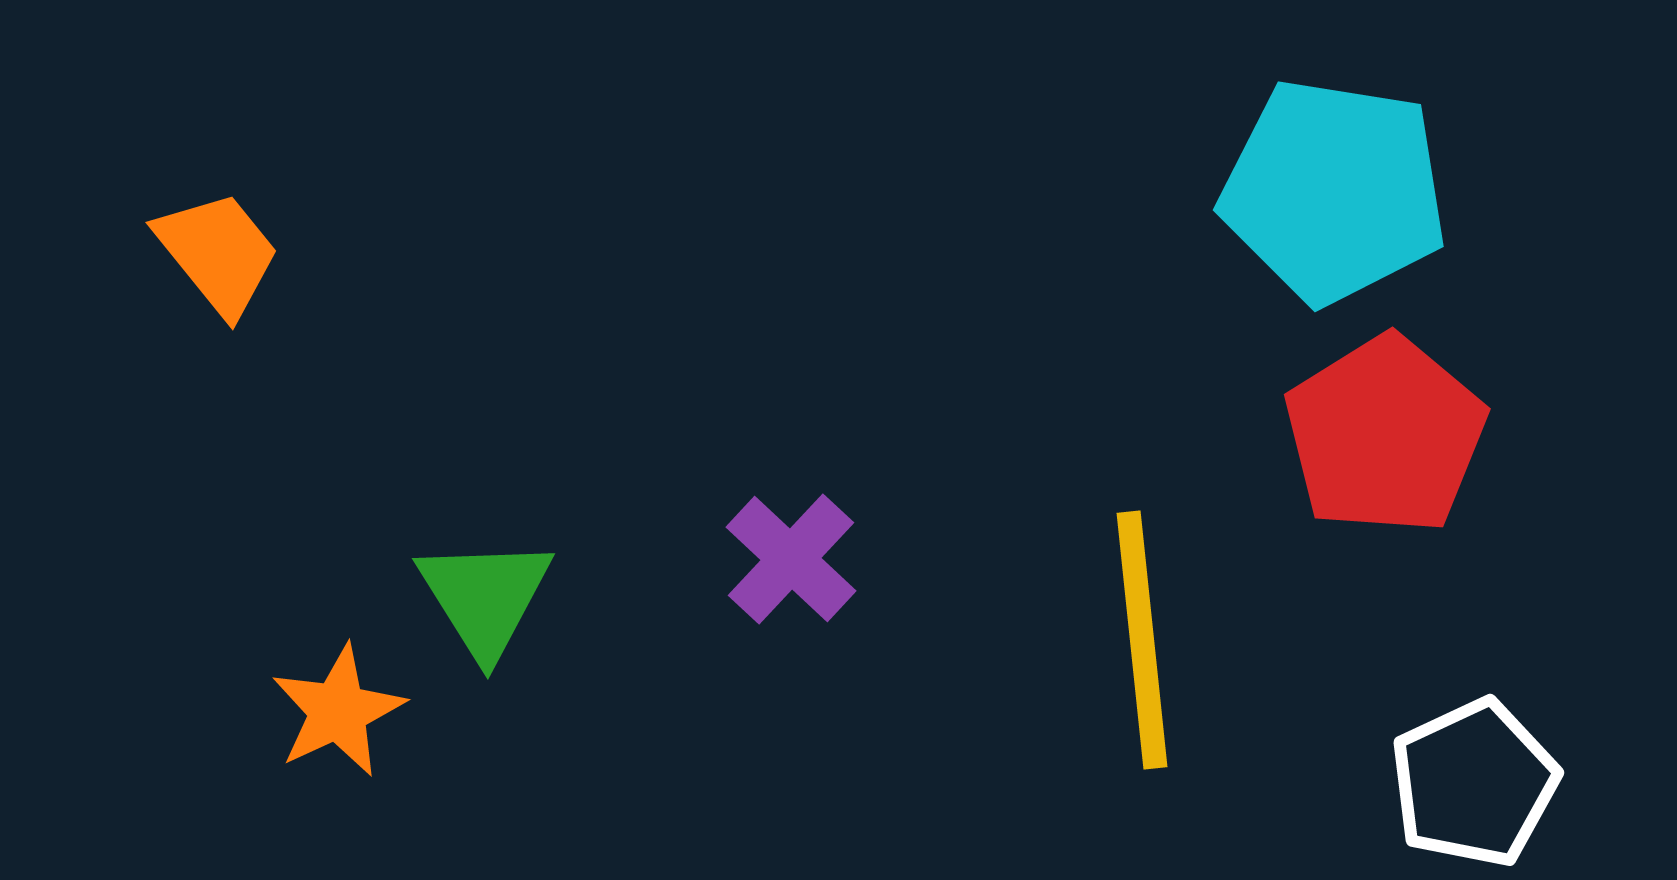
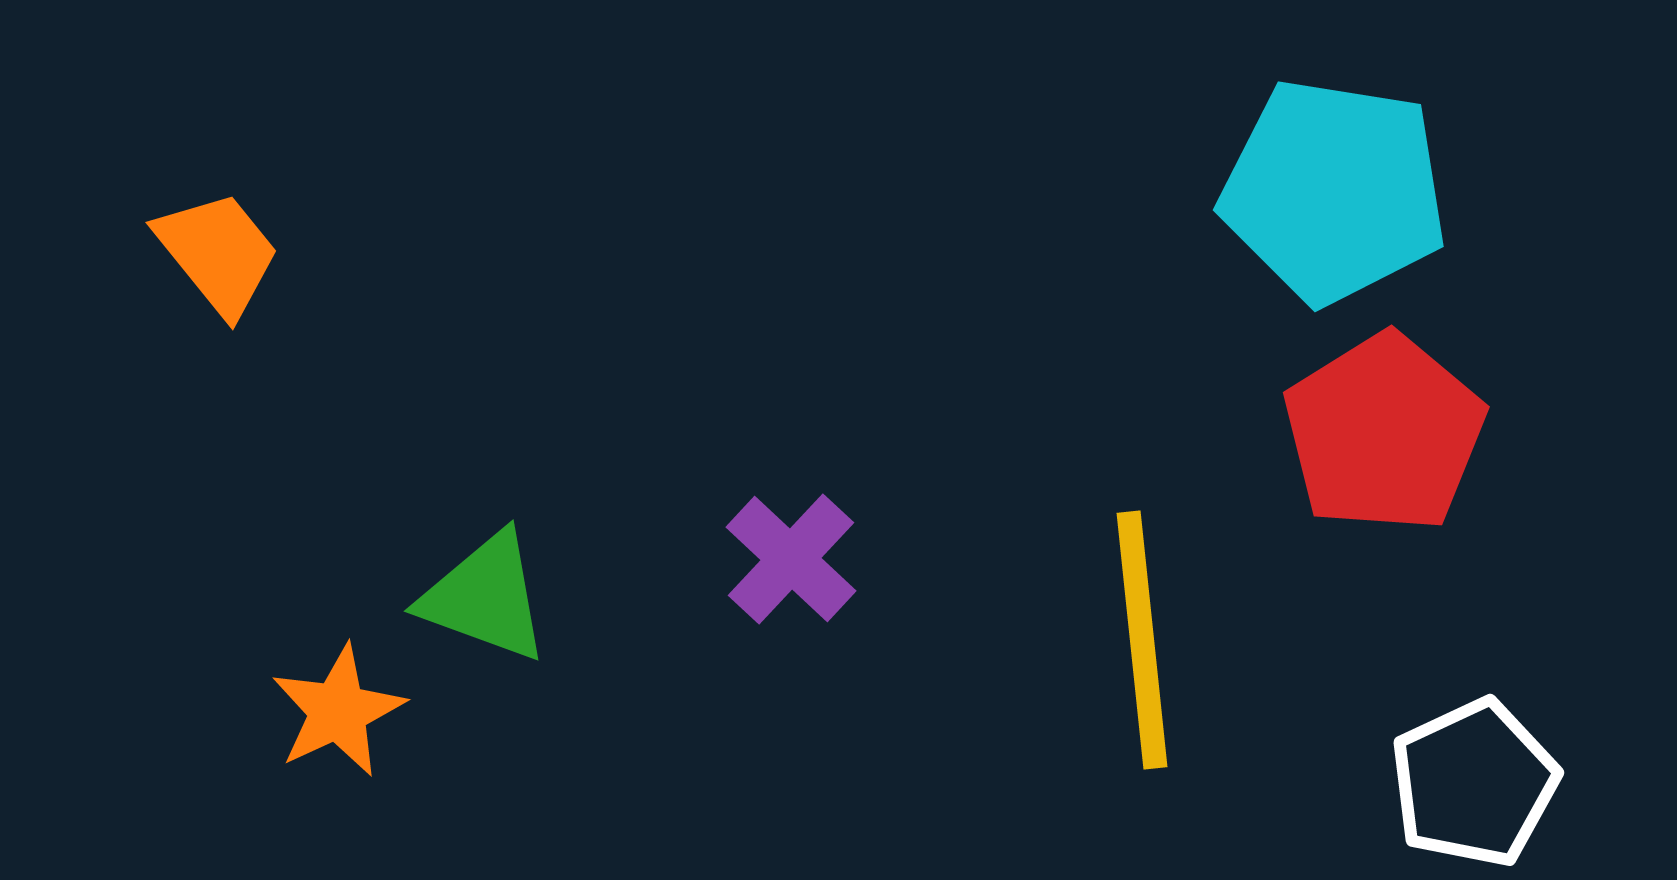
red pentagon: moved 1 px left, 2 px up
green triangle: rotated 38 degrees counterclockwise
